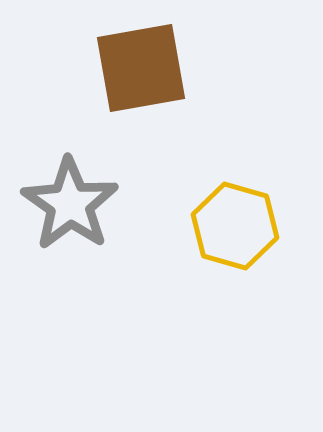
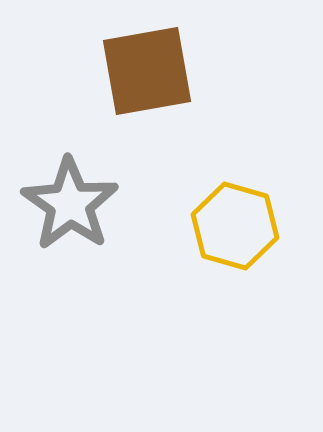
brown square: moved 6 px right, 3 px down
